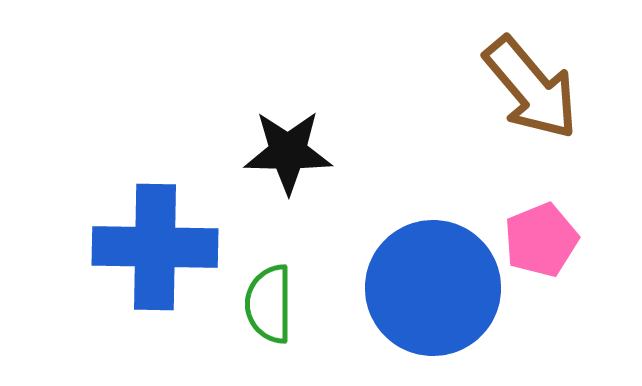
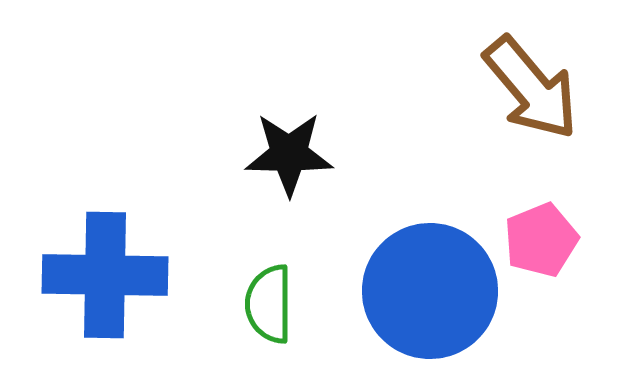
black star: moved 1 px right, 2 px down
blue cross: moved 50 px left, 28 px down
blue circle: moved 3 px left, 3 px down
